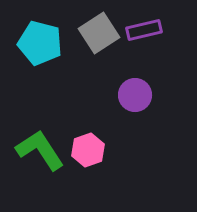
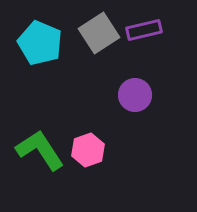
cyan pentagon: rotated 9 degrees clockwise
